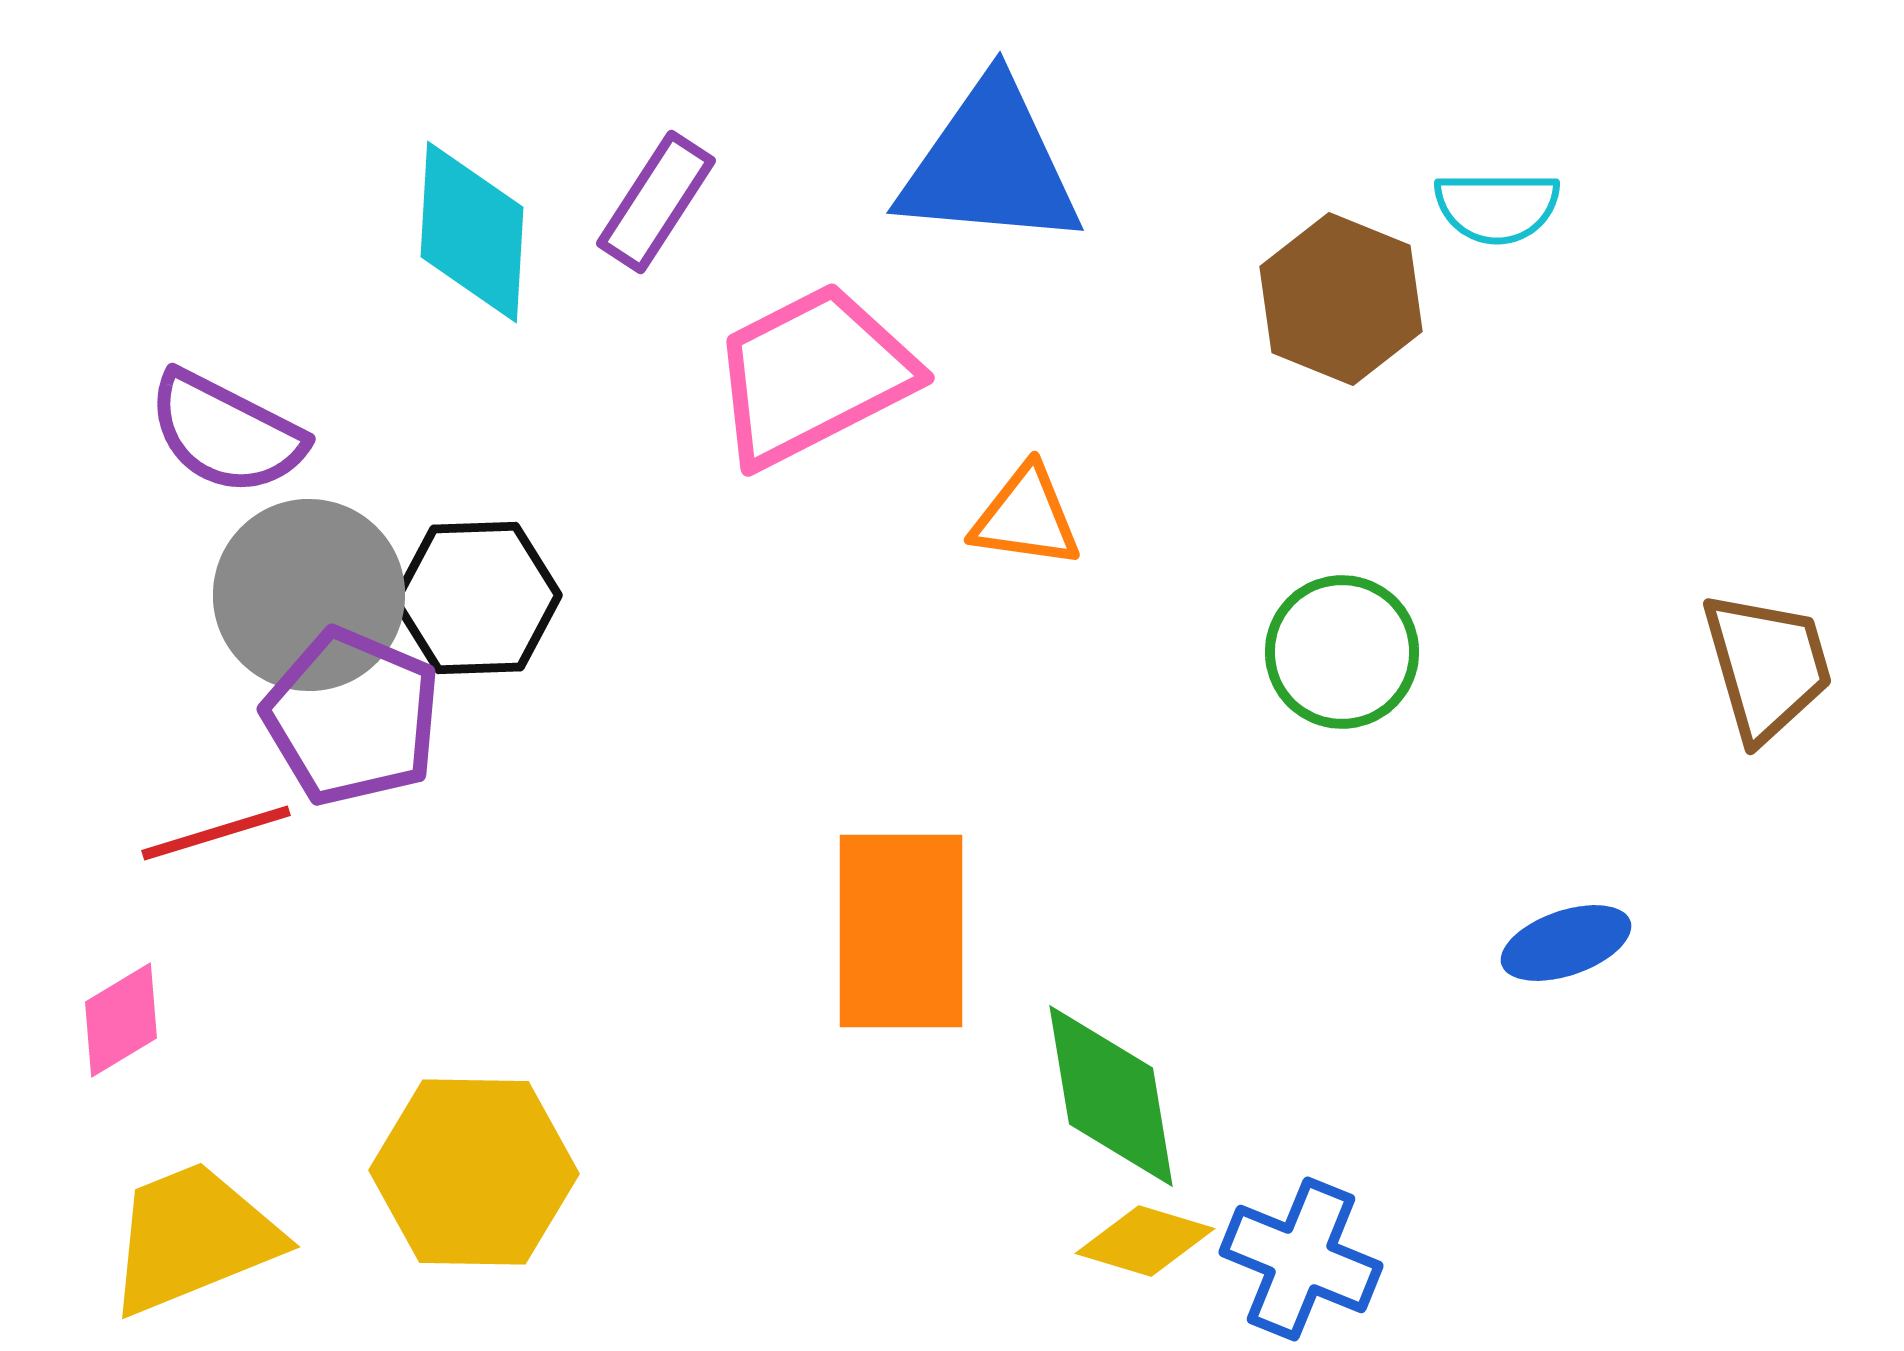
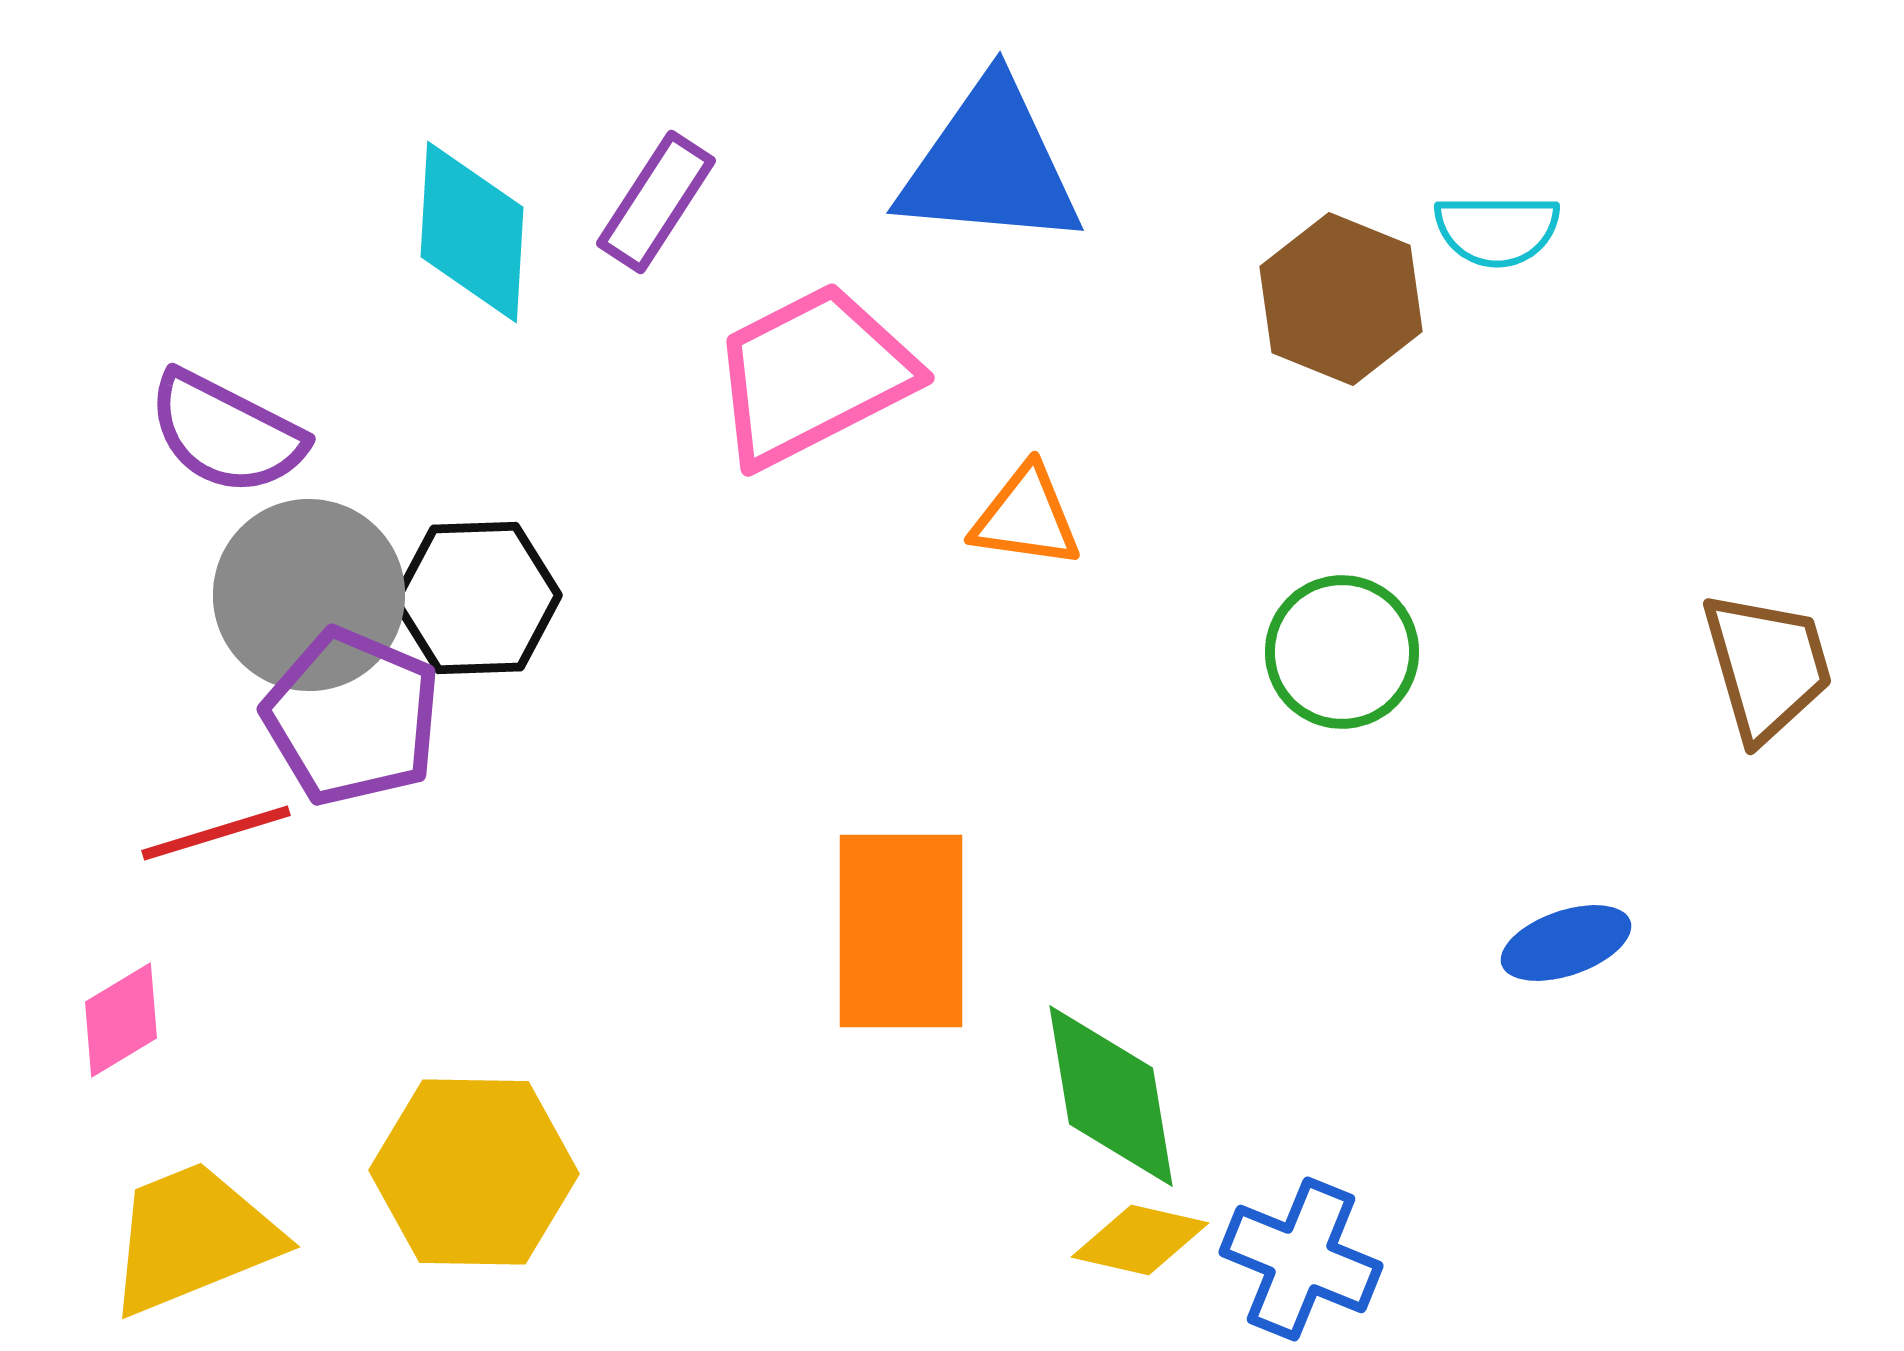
cyan semicircle: moved 23 px down
yellow diamond: moved 5 px left, 1 px up; rotated 4 degrees counterclockwise
